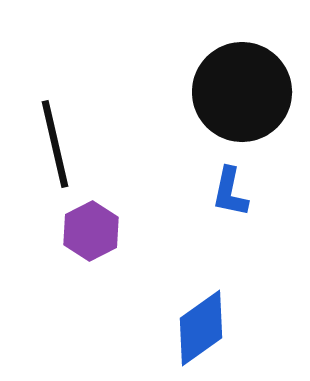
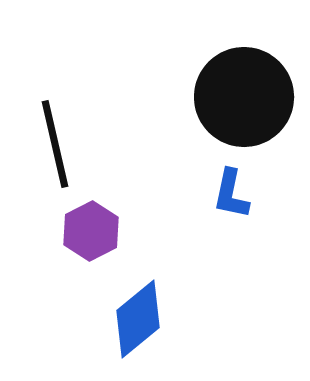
black circle: moved 2 px right, 5 px down
blue L-shape: moved 1 px right, 2 px down
blue diamond: moved 63 px left, 9 px up; rotated 4 degrees counterclockwise
